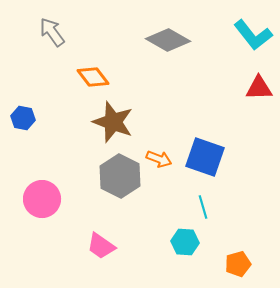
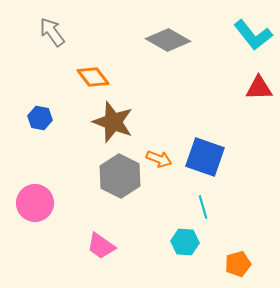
blue hexagon: moved 17 px right
pink circle: moved 7 px left, 4 px down
